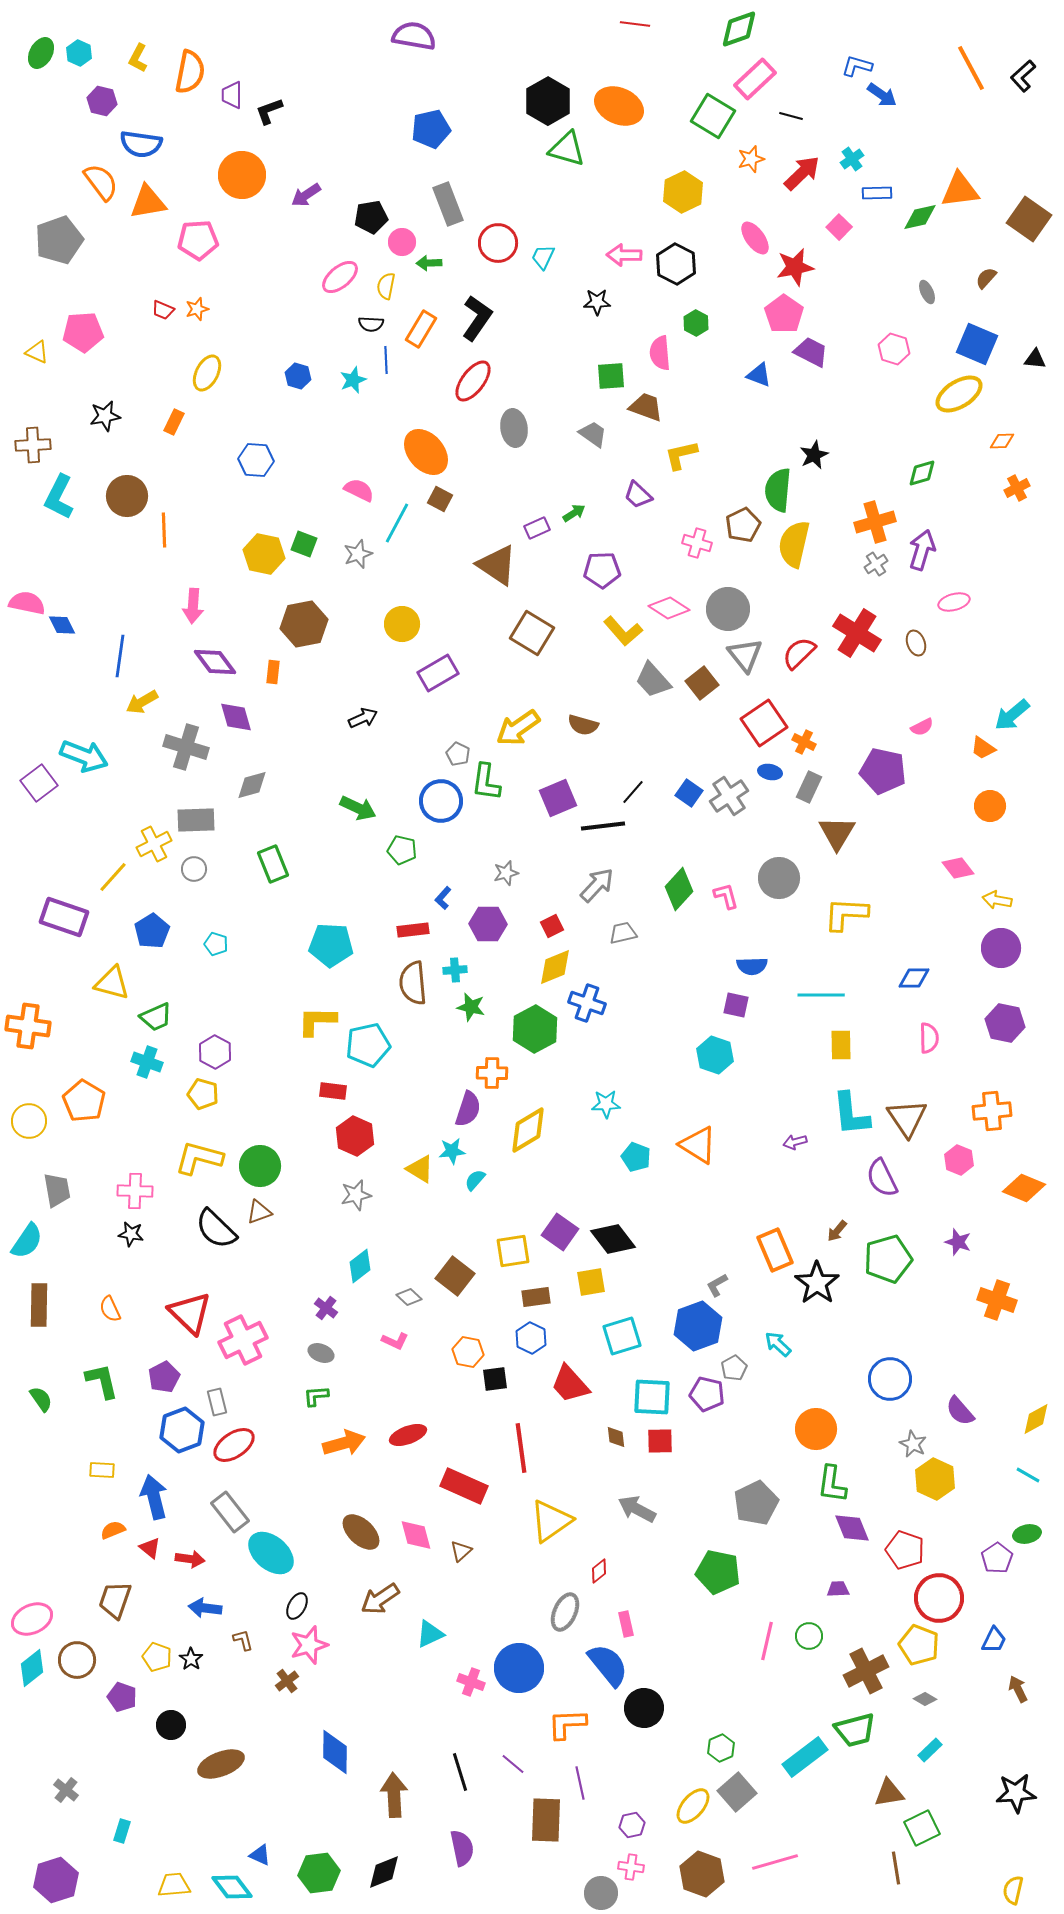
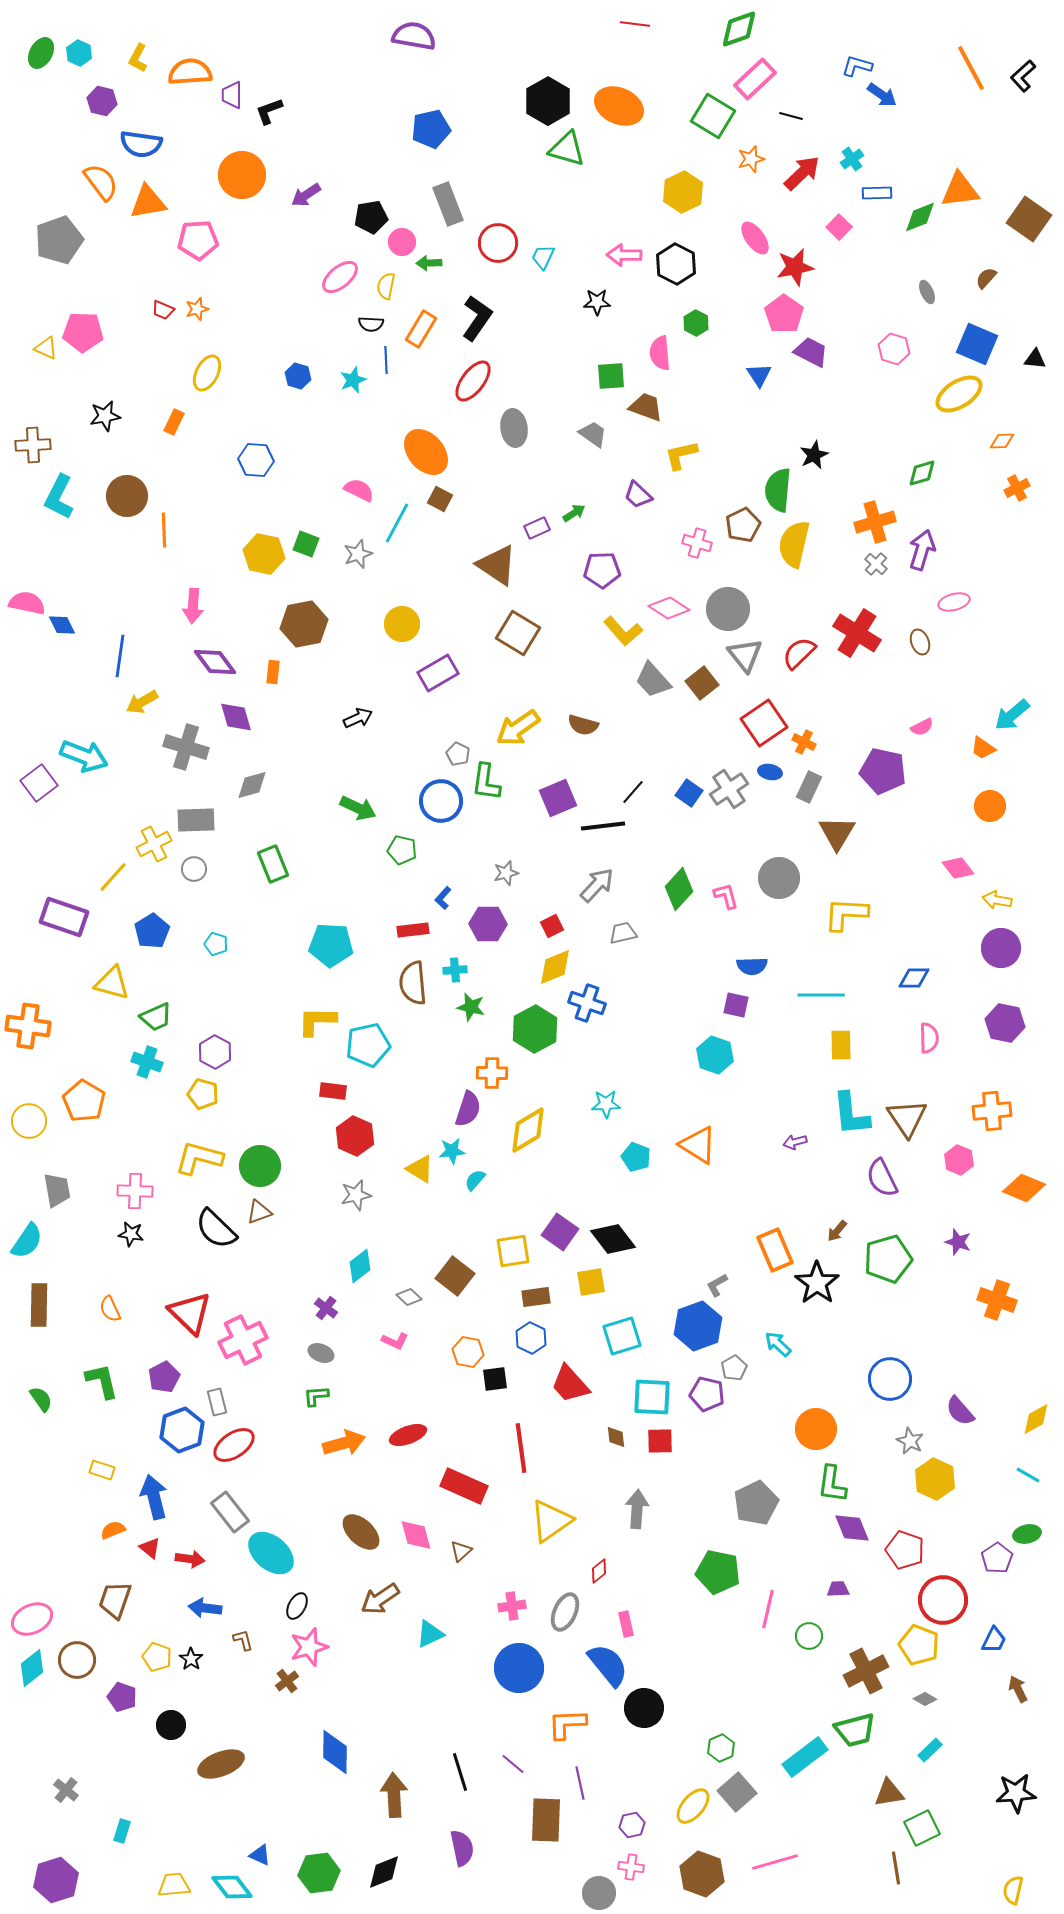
orange semicircle at (190, 72): rotated 105 degrees counterclockwise
green diamond at (920, 217): rotated 9 degrees counterclockwise
pink pentagon at (83, 332): rotated 6 degrees clockwise
yellow triangle at (37, 352): moved 9 px right, 4 px up
blue triangle at (759, 375): rotated 36 degrees clockwise
green square at (304, 544): moved 2 px right
gray cross at (876, 564): rotated 15 degrees counterclockwise
brown square at (532, 633): moved 14 px left
brown ellipse at (916, 643): moved 4 px right, 1 px up
black arrow at (363, 718): moved 5 px left
gray cross at (729, 796): moved 7 px up
gray star at (913, 1444): moved 3 px left, 3 px up
yellow rectangle at (102, 1470): rotated 15 degrees clockwise
gray arrow at (637, 1509): rotated 66 degrees clockwise
red circle at (939, 1598): moved 4 px right, 2 px down
pink line at (767, 1641): moved 1 px right, 32 px up
pink star at (309, 1645): moved 2 px down
pink cross at (471, 1682): moved 41 px right, 76 px up; rotated 28 degrees counterclockwise
gray circle at (601, 1893): moved 2 px left
